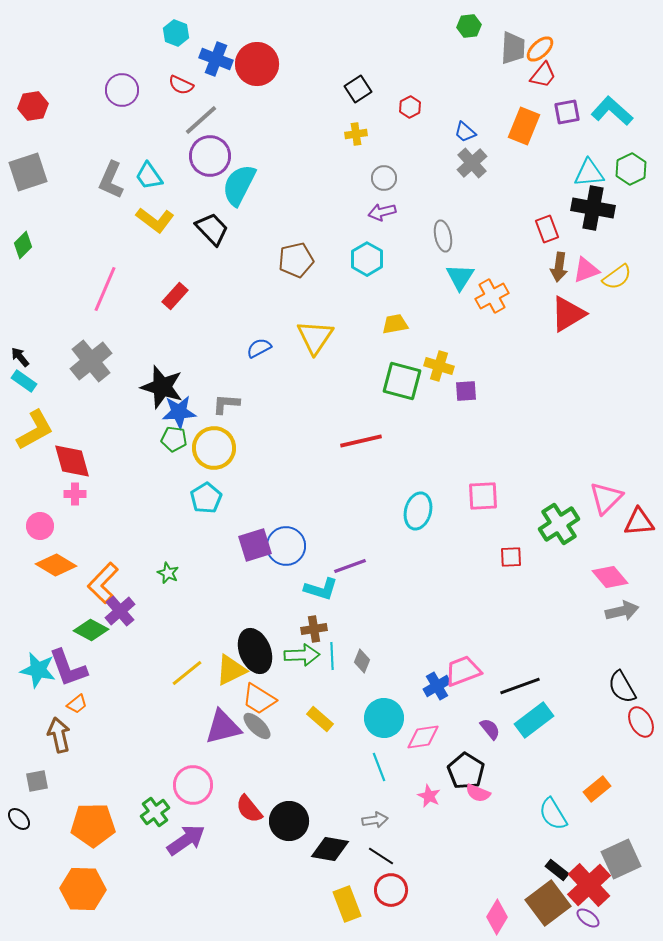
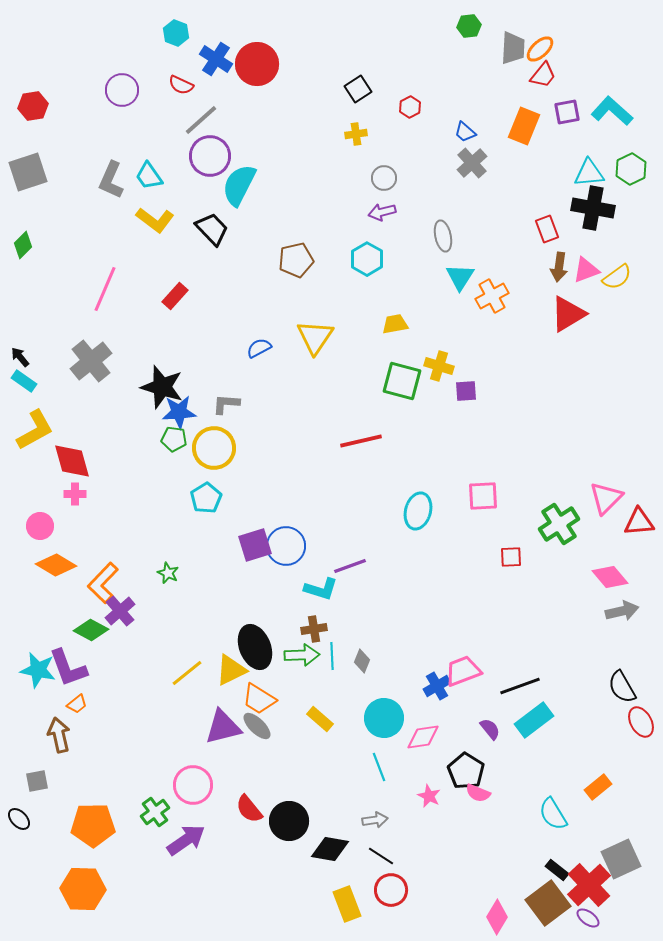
blue cross at (216, 59): rotated 12 degrees clockwise
black ellipse at (255, 651): moved 4 px up
orange rectangle at (597, 789): moved 1 px right, 2 px up
